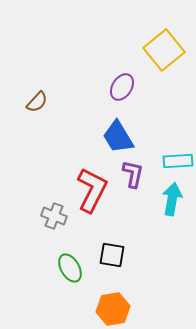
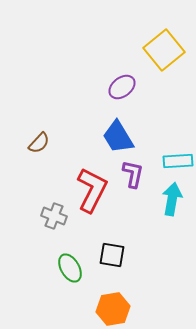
purple ellipse: rotated 20 degrees clockwise
brown semicircle: moved 2 px right, 41 px down
